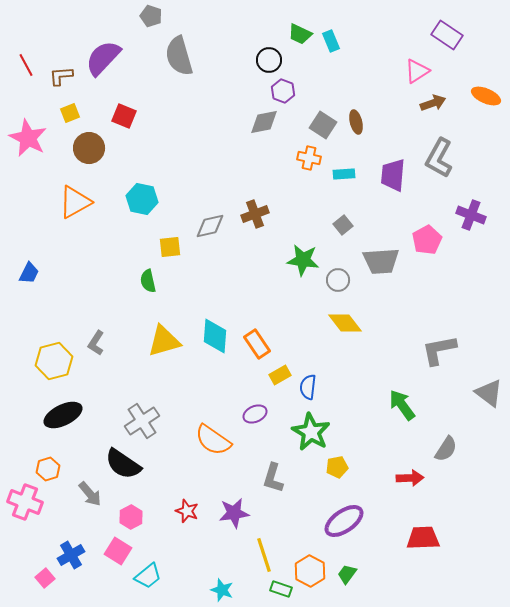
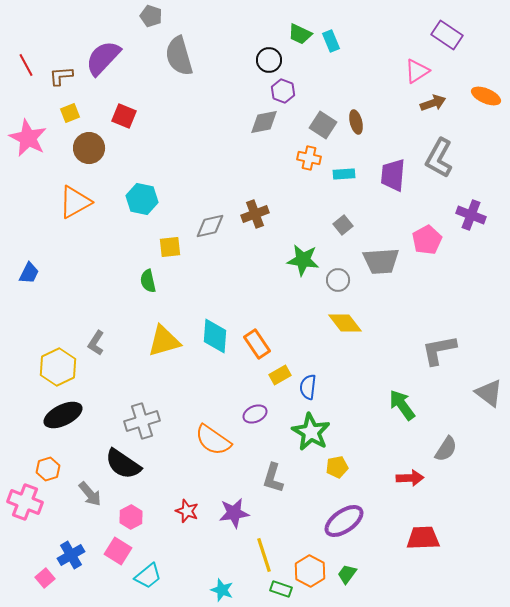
yellow hexagon at (54, 361): moved 4 px right, 6 px down; rotated 12 degrees counterclockwise
gray cross at (142, 421): rotated 16 degrees clockwise
